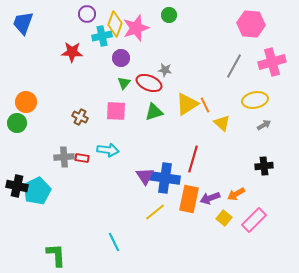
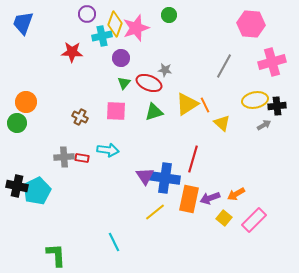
gray line at (234, 66): moved 10 px left
black cross at (264, 166): moved 13 px right, 60 px up
